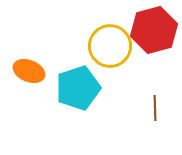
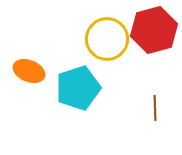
yellow circle: moved 3 px left, 7 px up
